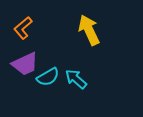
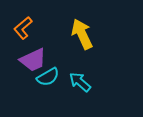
yellow arrow: moved 7 px left, 4 px down
purple trapezoid: moved 8 px right, 4 px up
cyan arrow: moved 4 px right, 3 px down
